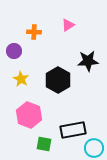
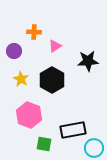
pink triangle: moved 13 px left, 21 px down
black hexagon: moved 6 px left
